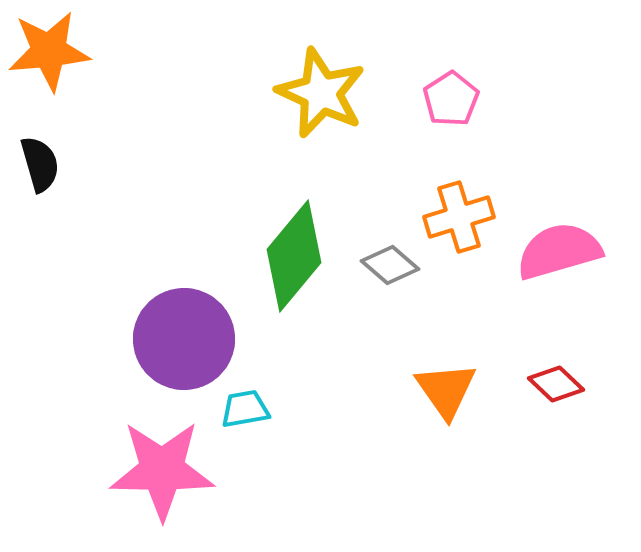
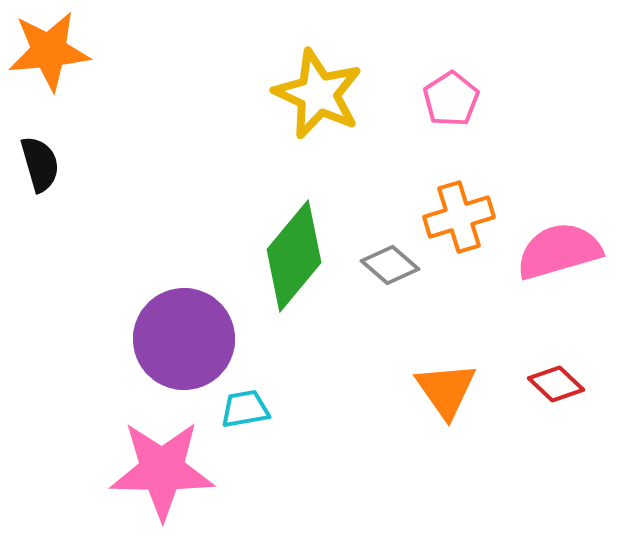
yellow star: moved 3 px left, 1 px down
